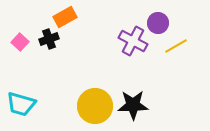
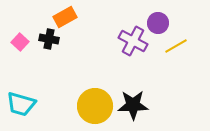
black cross: rotated 30 degrees clockwise
